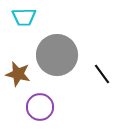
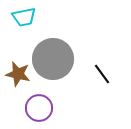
cyan trapezoid: rotated 10 degrees counterclockwise
gray circle: moved 4 px left, 4 px down
purple circle: moved 1 px left, 1 px down
